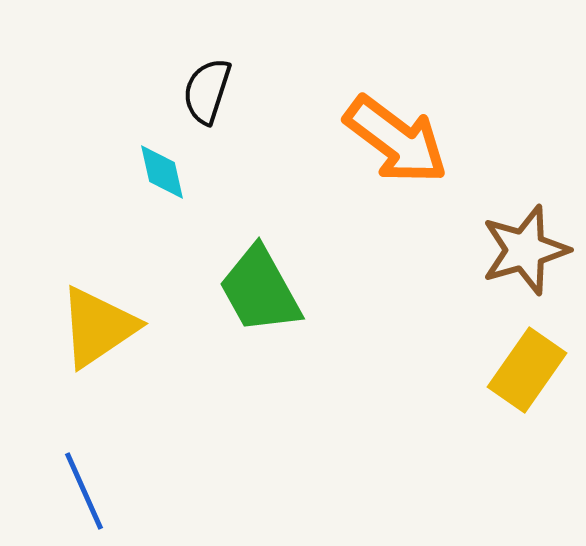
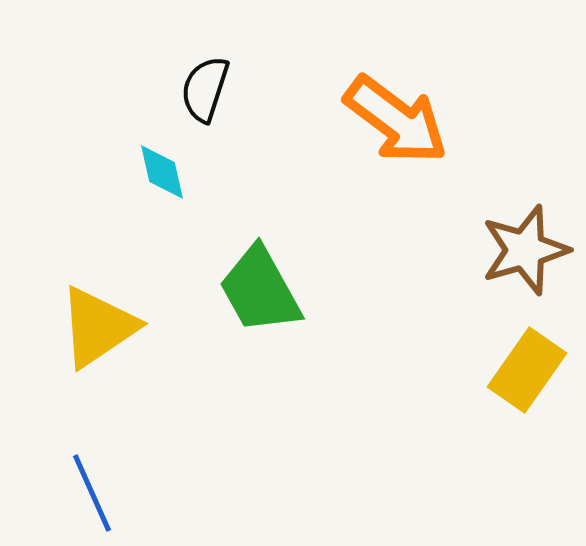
black semicircle: moved 2 px left, 2 px up
orange arrow: moved 20 px up
blue line: moved 8 px right, 2 px down
